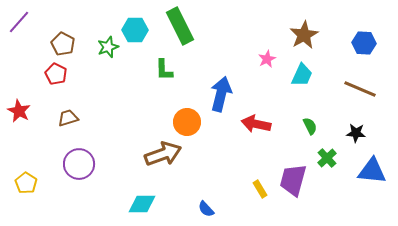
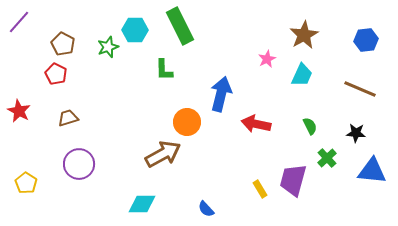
blue hexagon: moved 2 px right, 3 px up; rotated 10 degrees counterclockwise
brown arrow: rotated 9 degrees counterclockwise
